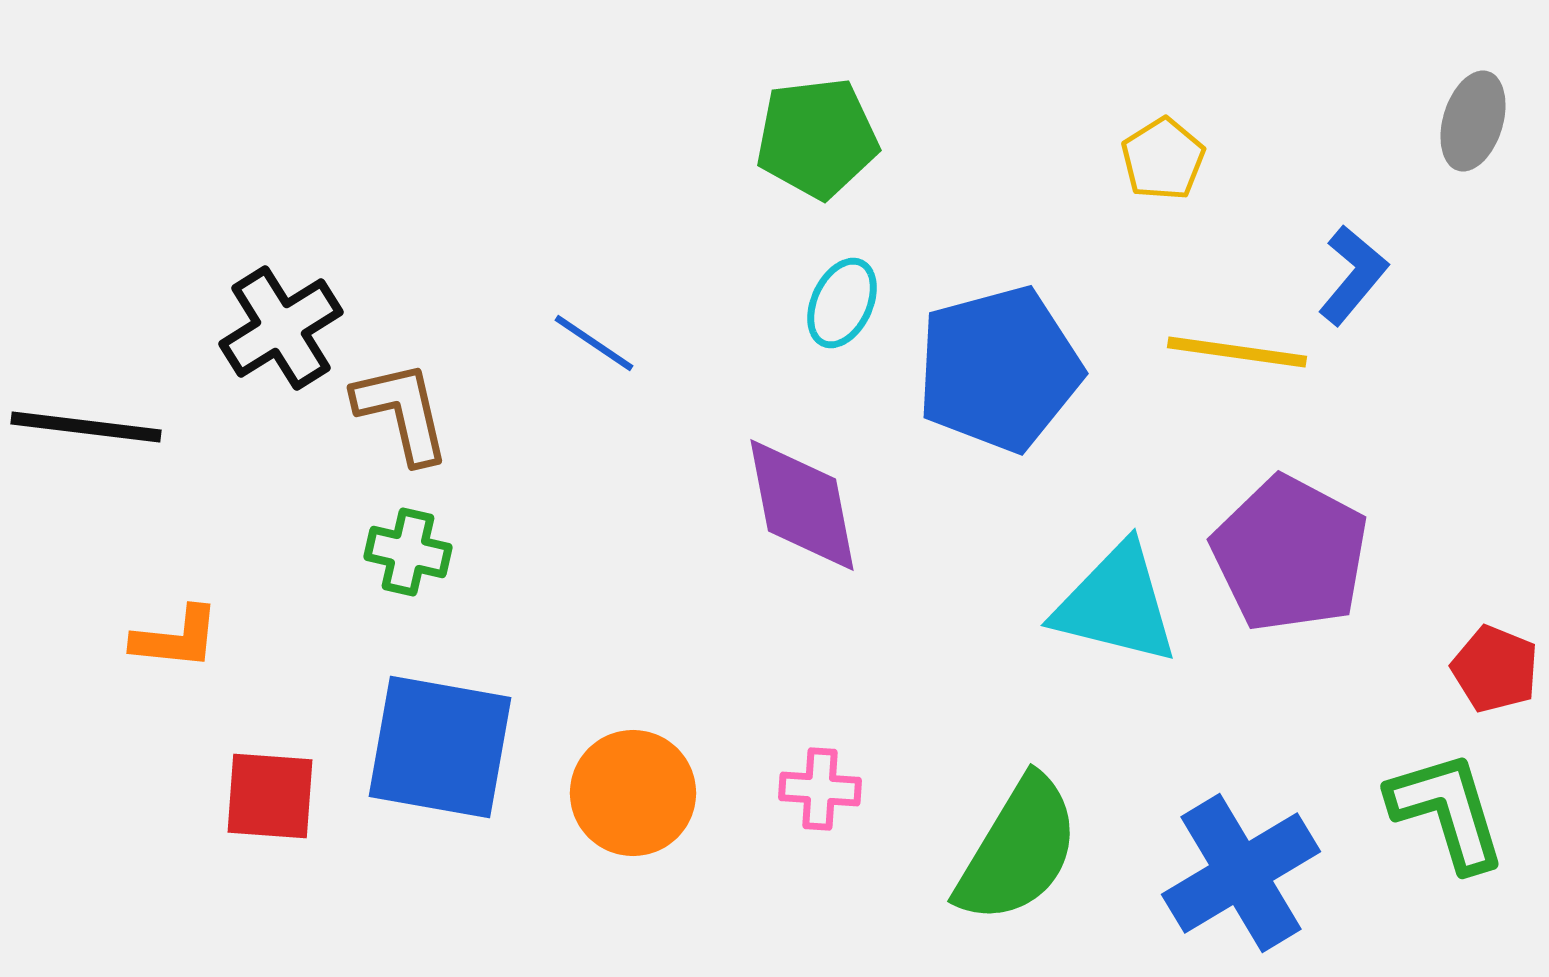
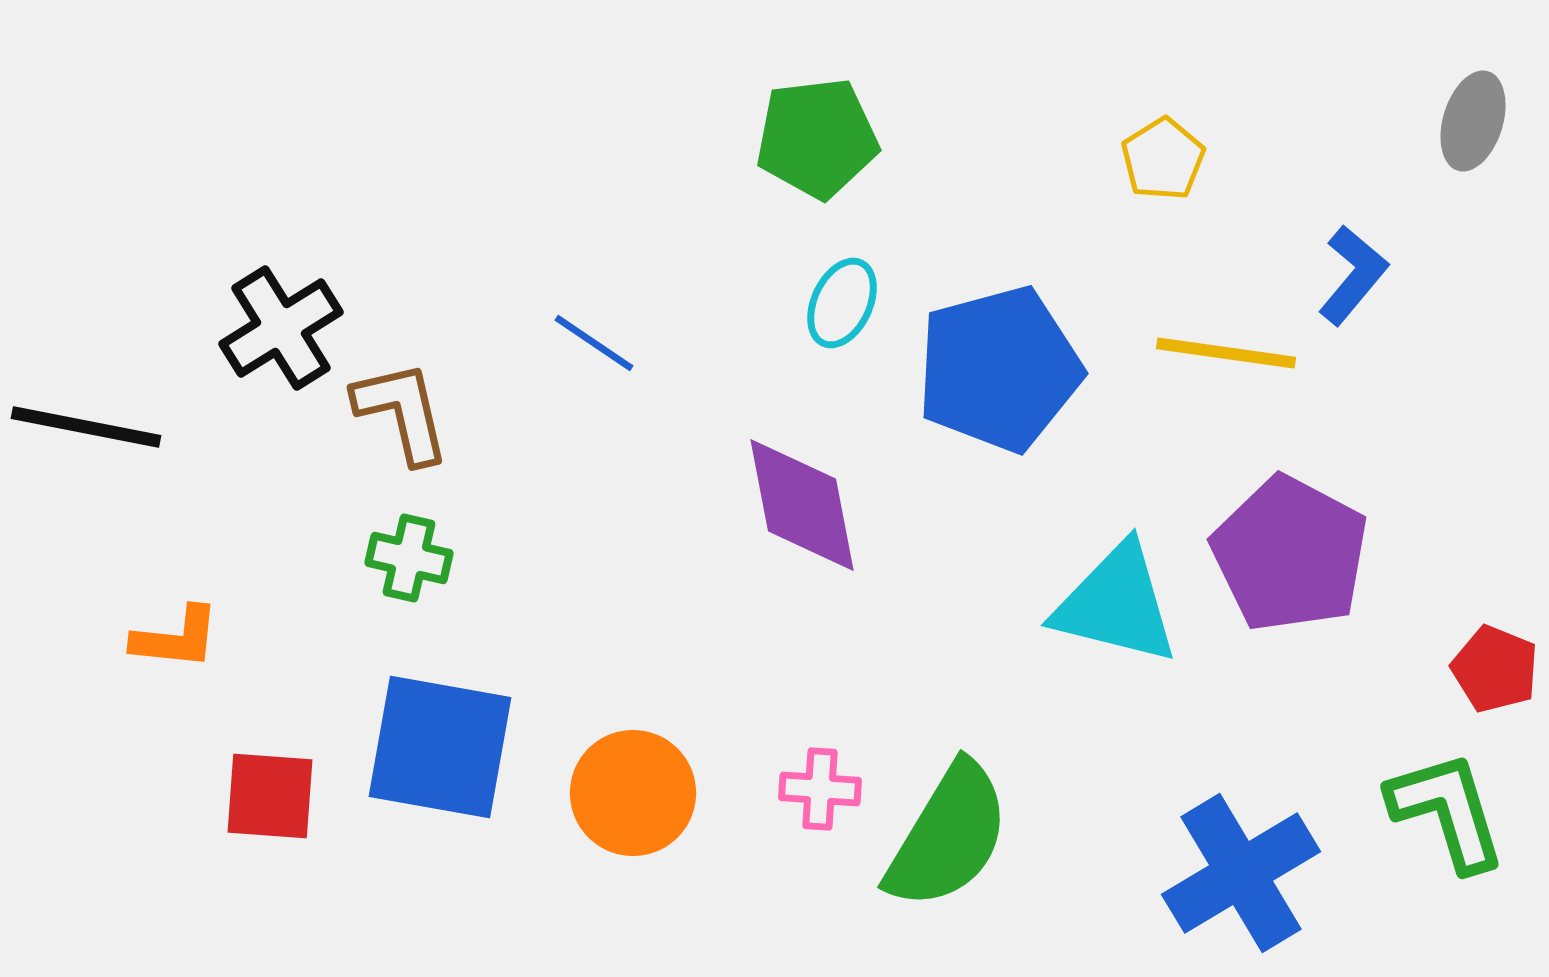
yellow line: moved 11 px left, 1 px down
black line: rotated 4 degrees clockwise
green cross: moved 1 px right, 6 px down
green semicircle: moved 70 px left, 14 px up
